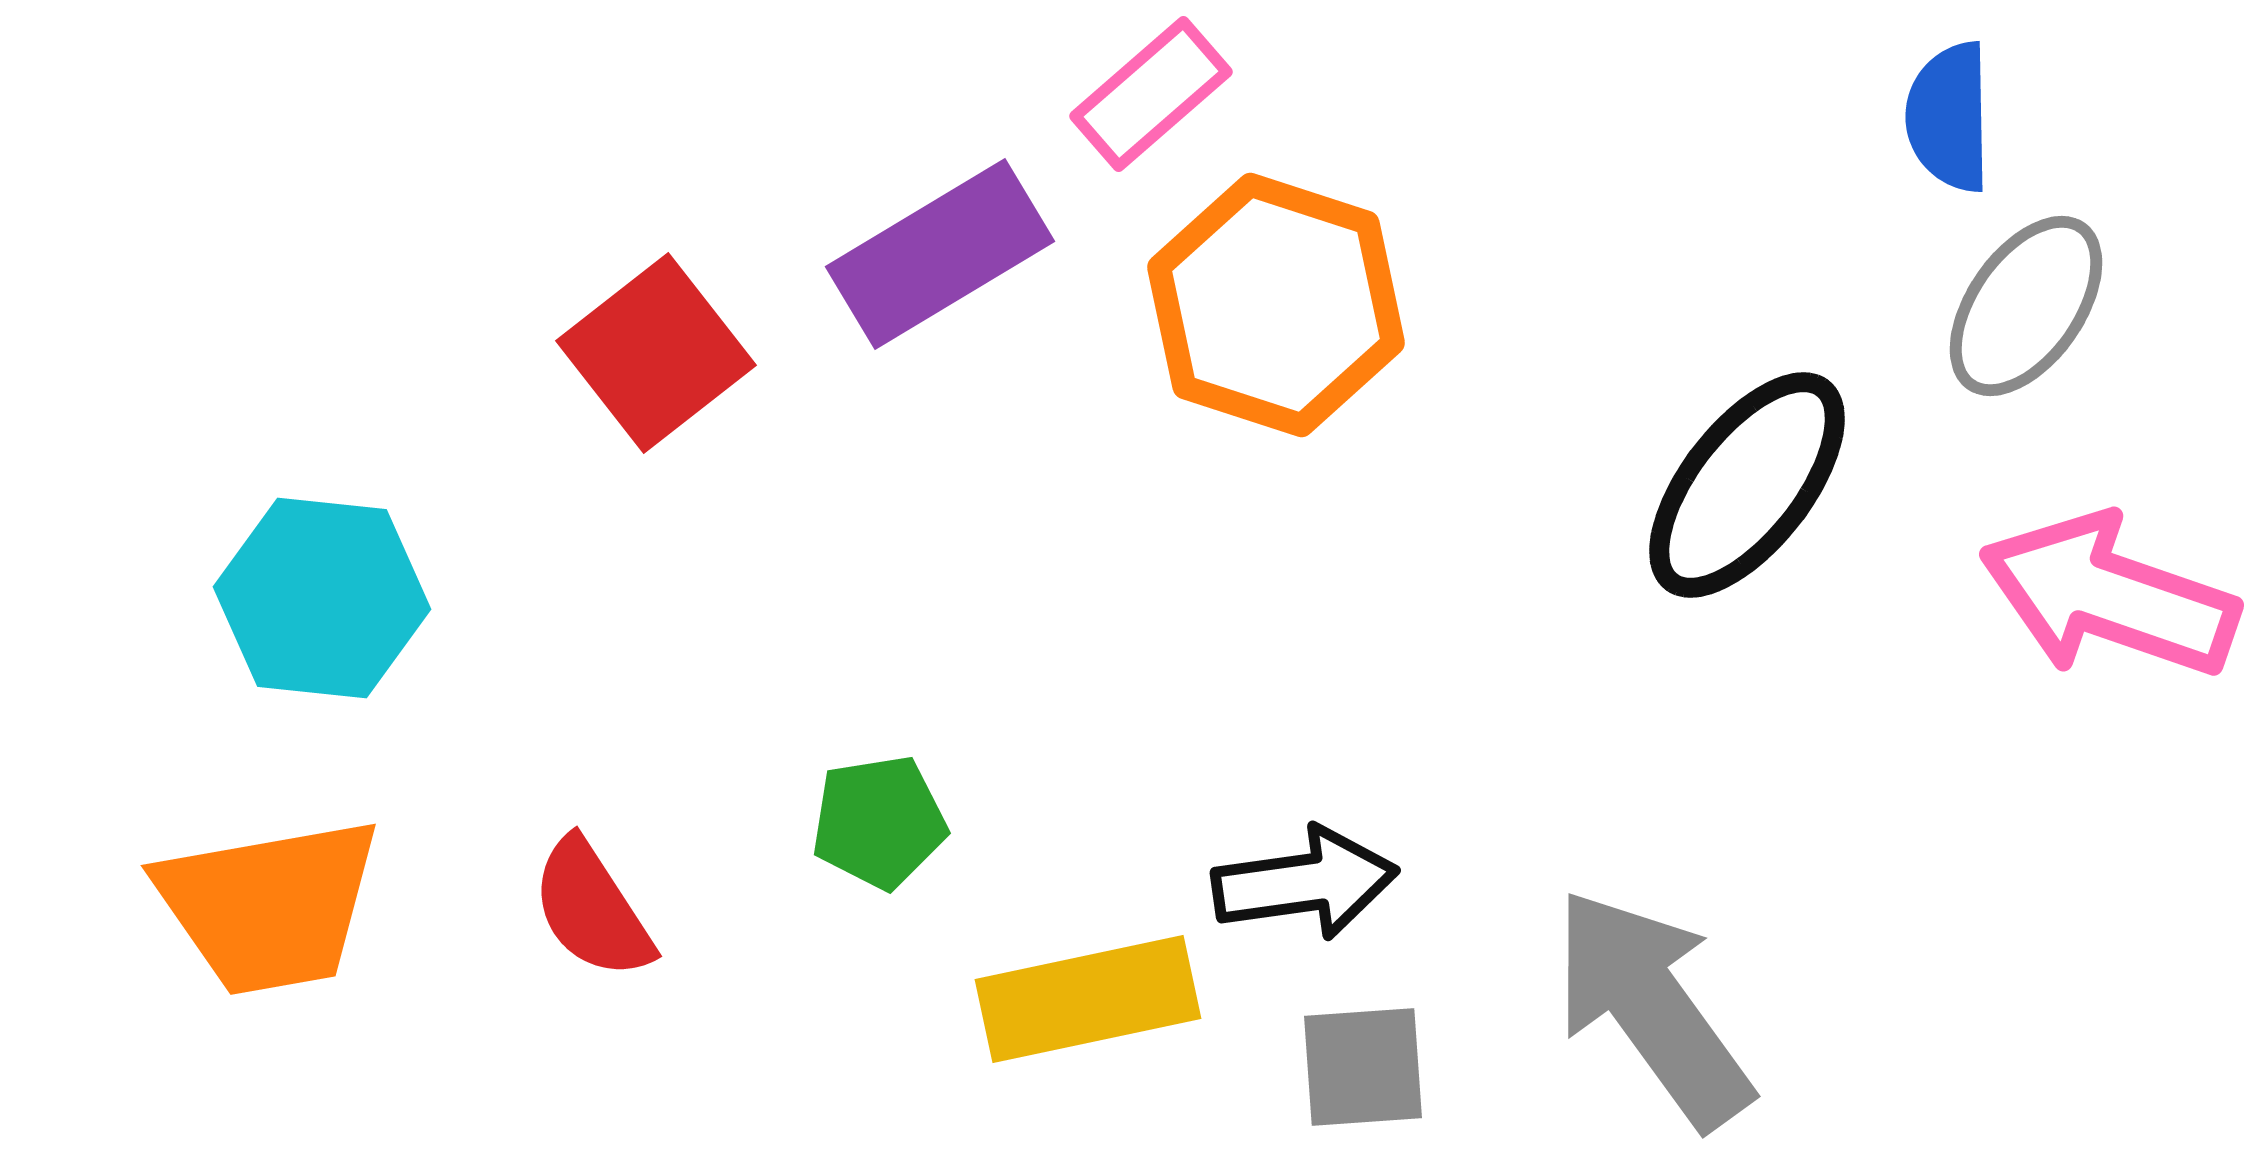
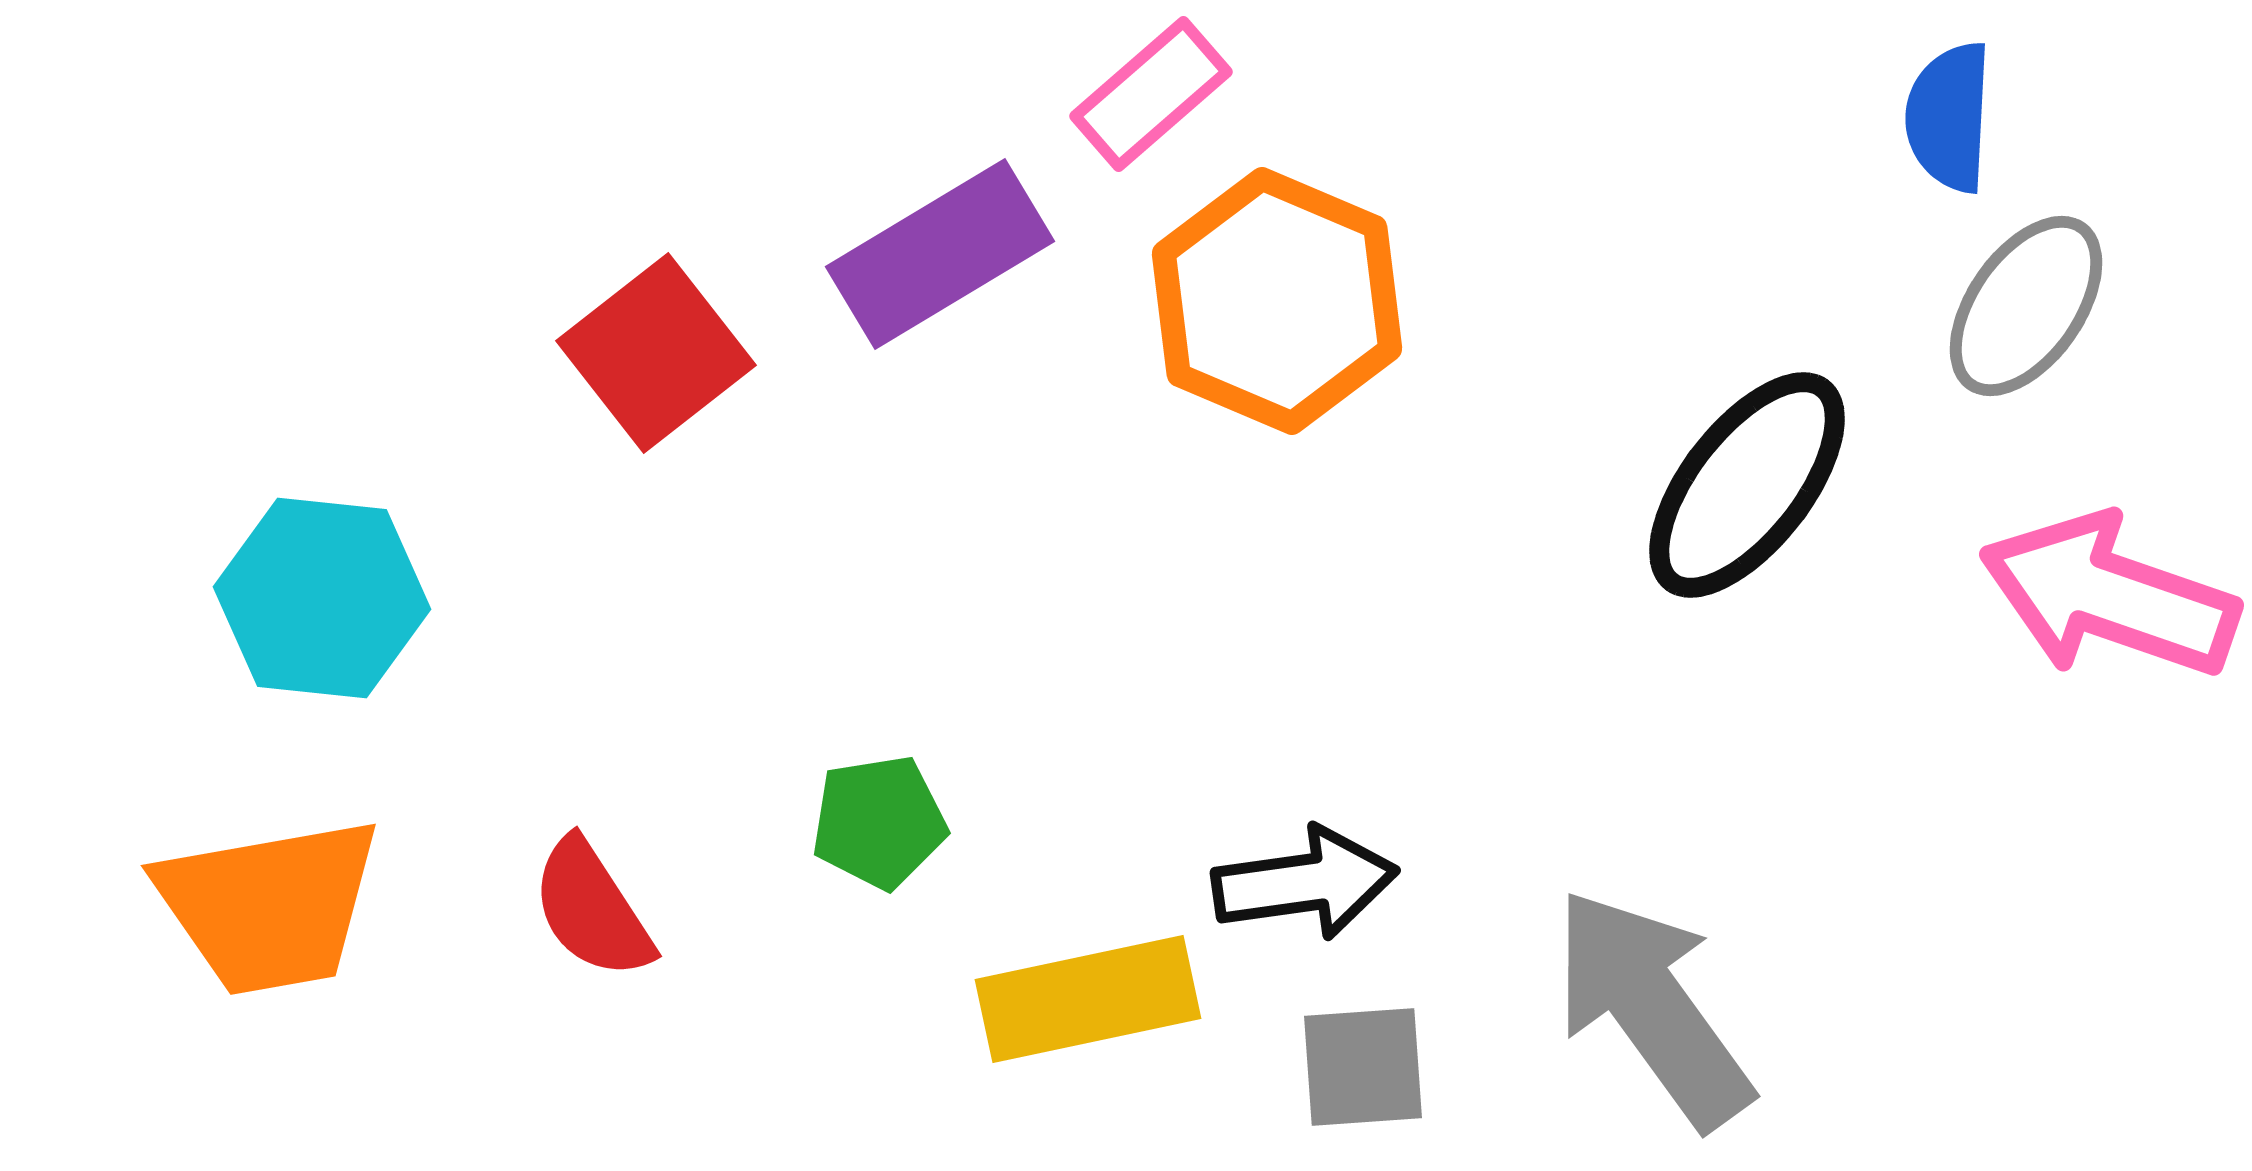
blue semicircle: rotated 4 degrees clockwise
orange hexagon: moved 1 px right, 4 px up; rotated 5 degrees clockwise
